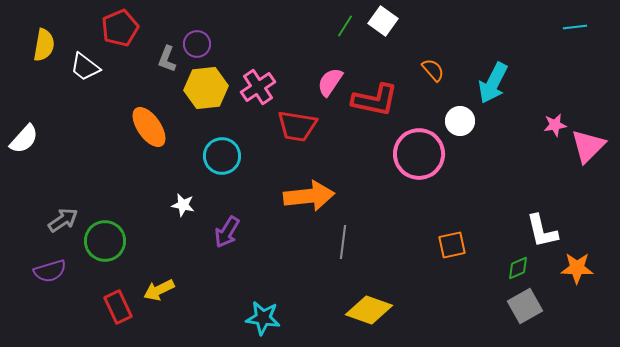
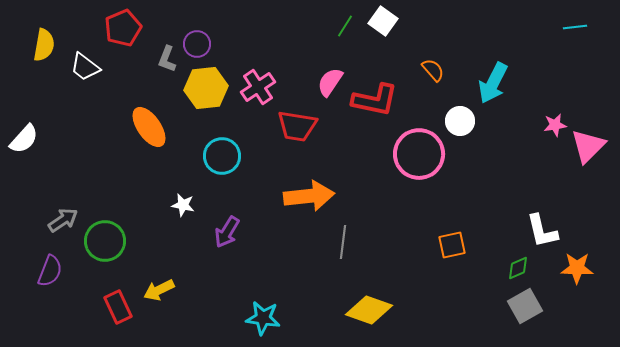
red pentagon: moved 3 px right
purple semicircle: rotated 52 degrees counterclockwise
